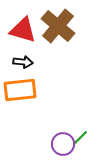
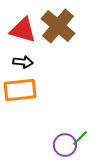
purple circle: moved 2 px right, 1 px down
